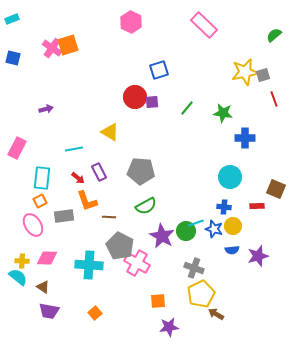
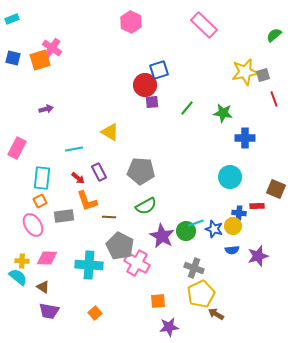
orange square at (68, 45): moved 28 px left, 15 px down
red circle at (135, 97): moved 10 px right, 12 px up
blue cross at (224, 207): moved 15 px right, 6 px down
